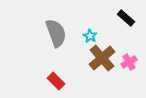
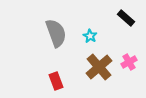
brown cross: moved 3 px left, 9 px down
red rectangle: rotated 24 degrees clockwise
